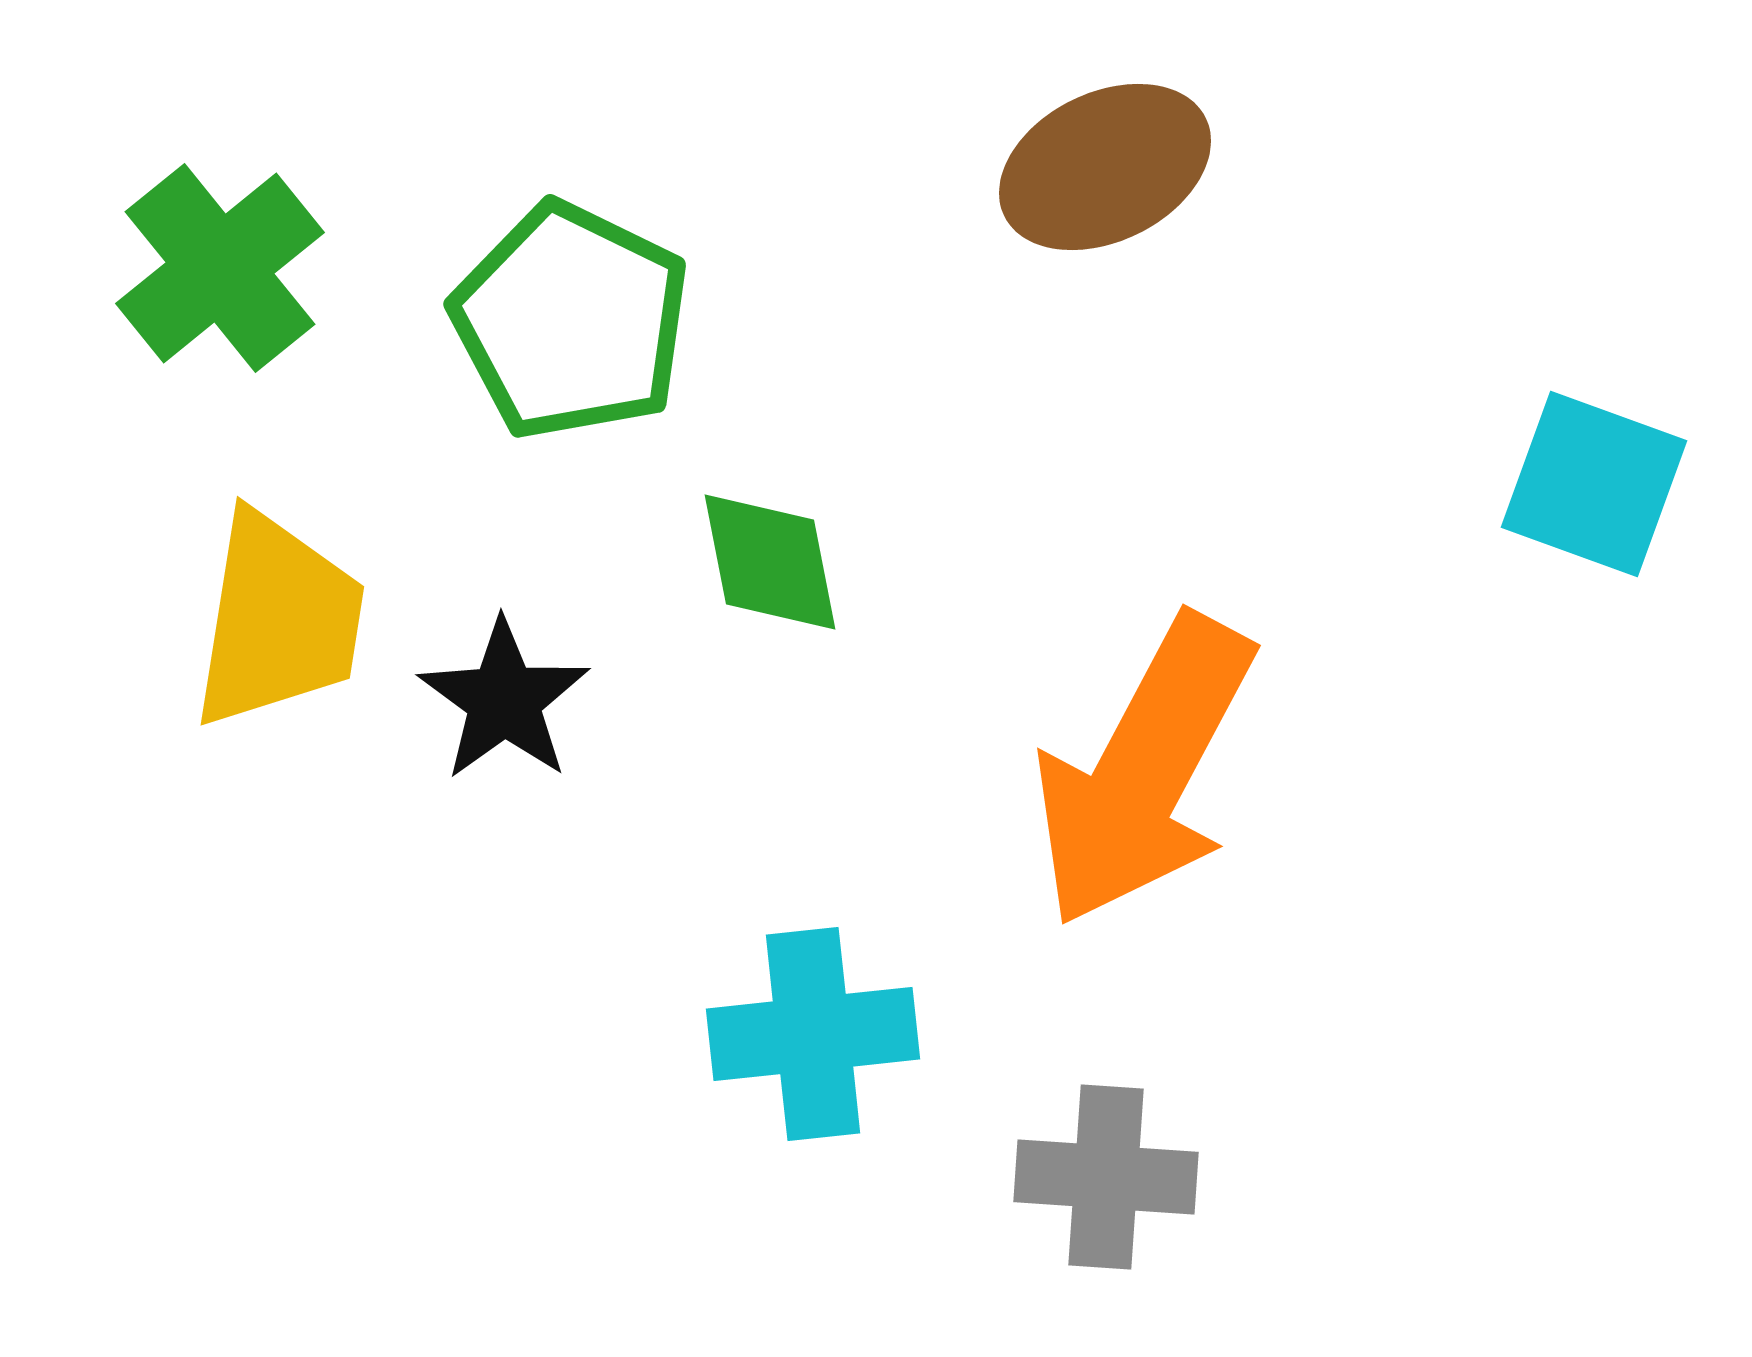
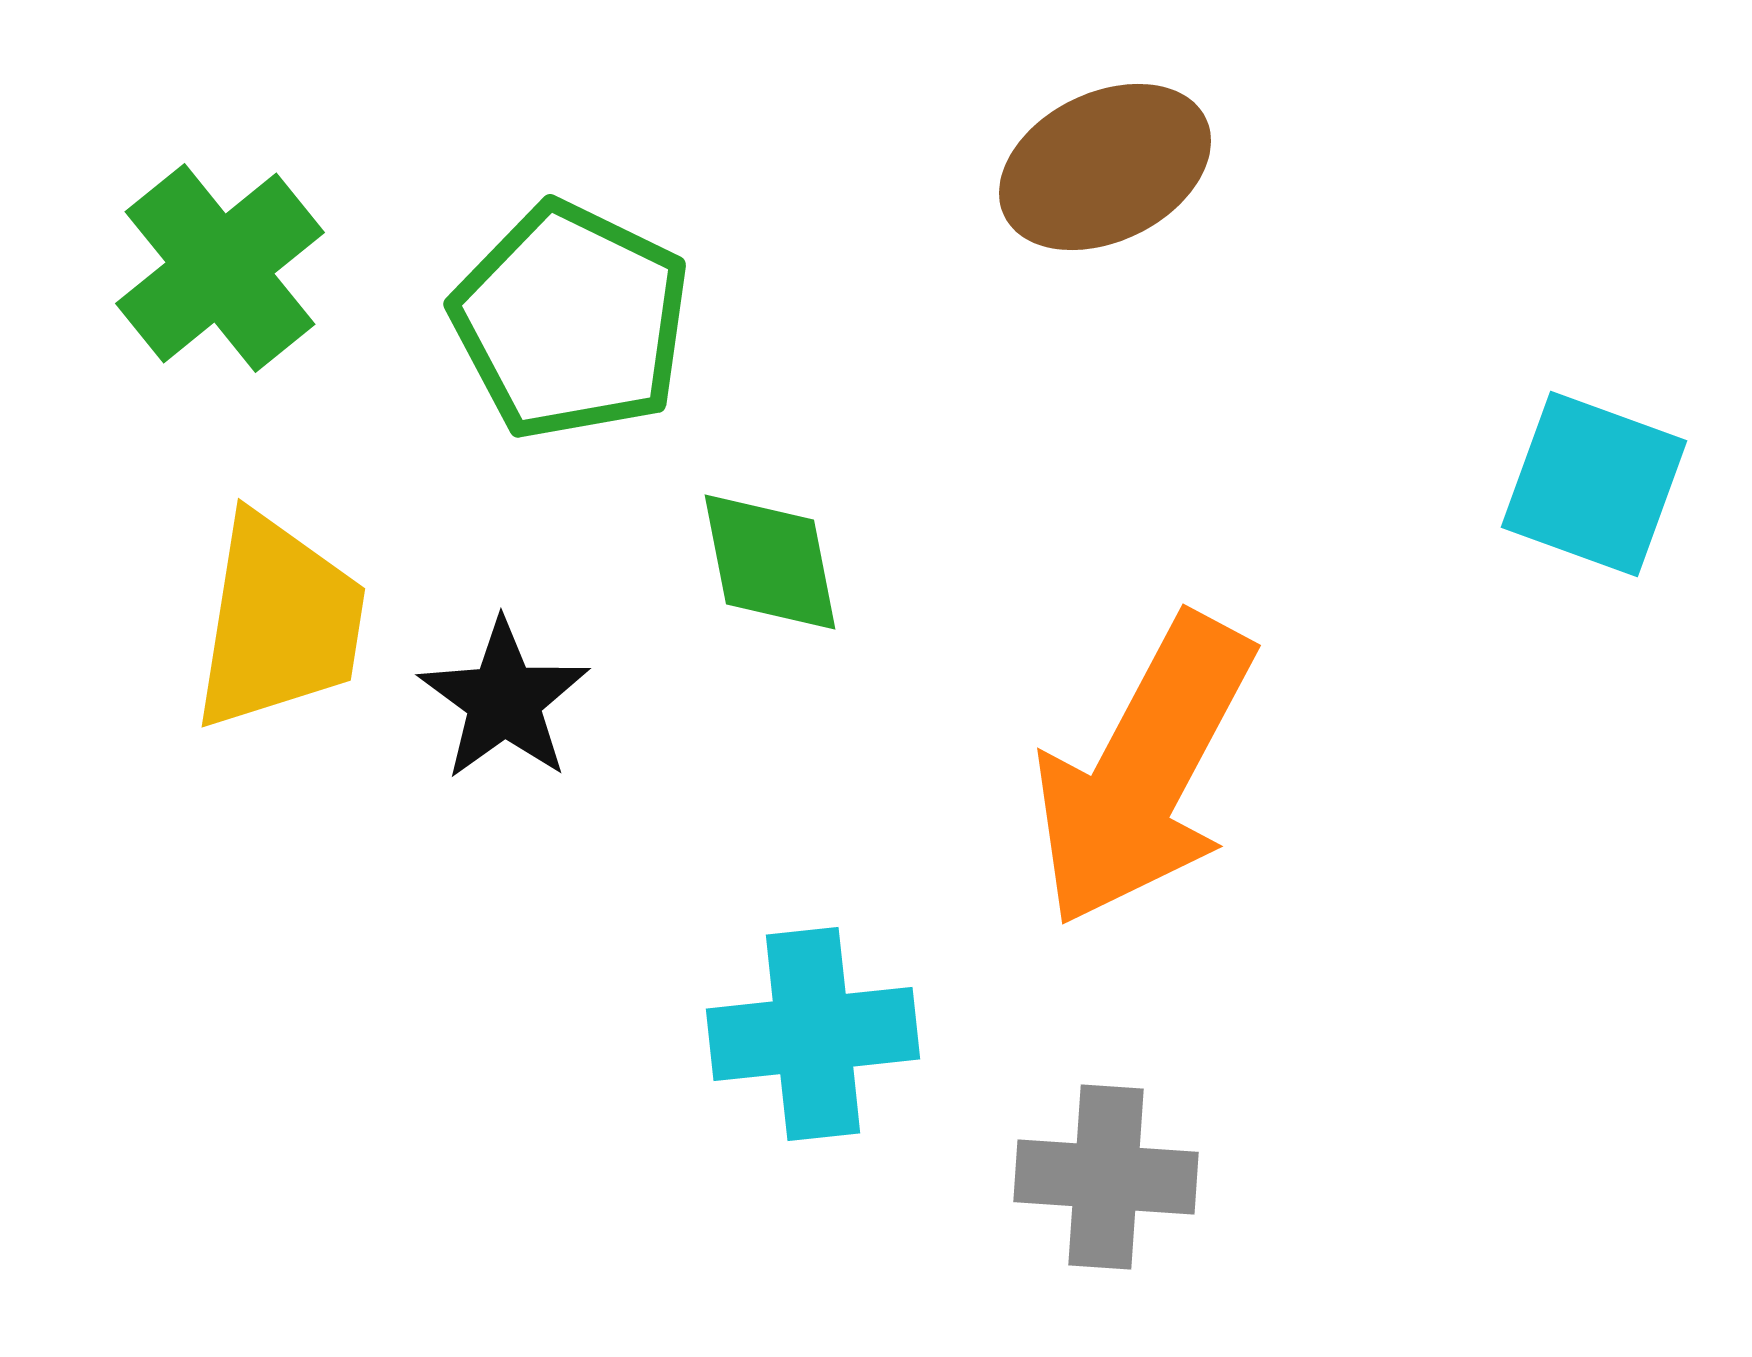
yellow trapezoid: moved 1 px right, 2 px down
